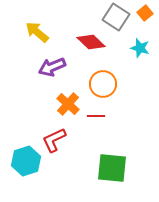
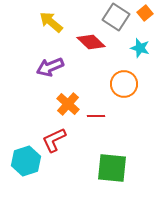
yellow arrow: moved 14 px right, 10 px up
purple arrow: moved 2 px left
orange circle: moved 21 px right
